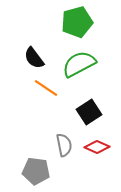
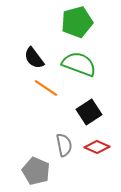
green semicircle: rotated 48 degrees clockwise
gray pentagon: rotated 16 degrees clockwise
